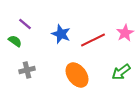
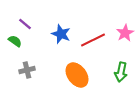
green arrow: rotated 42 degrees counterclockwise
